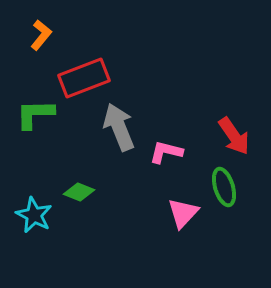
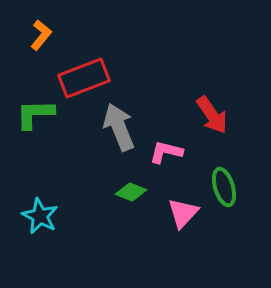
red arrow: moved 22 px left, 21 px up
green diamond: moved 52 px right
cyan star: moved 6 px right, 1 px down
